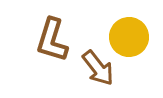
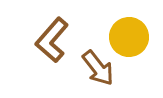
brown L-shape: rotated 24 degrees clockwise
